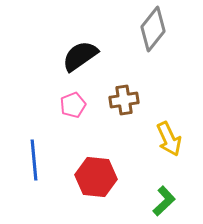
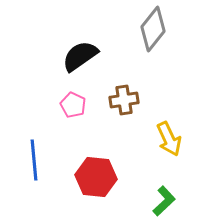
pink pentagon: rotated 25 degrees counterclockwise
